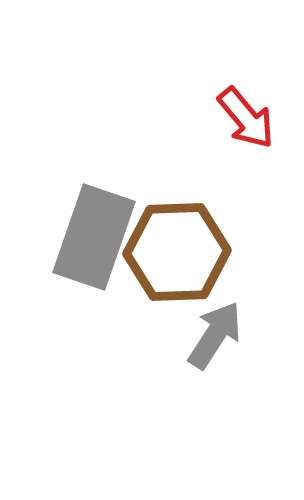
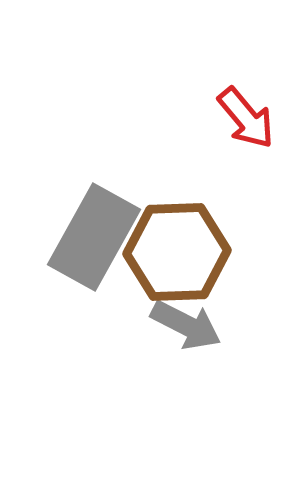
gray rectangle: rotated 10 degrees clockwise
gray arrow: moved 29 px left, 10 px up; rotated 84 degrees clockwise
